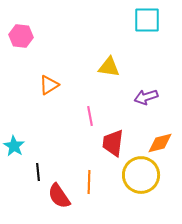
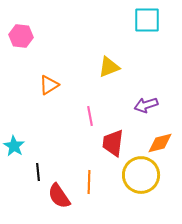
yellow triangle: rotated 30 degrees counterclockwise
purple arrow: moved 8 px down
